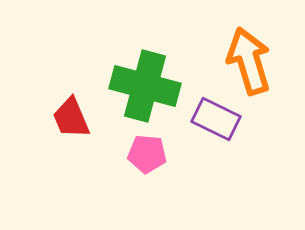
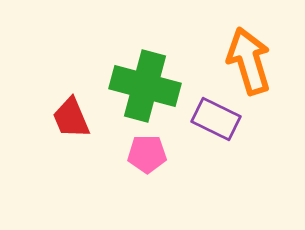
pink pentagon: rotated 6 degrees counterclockwise
